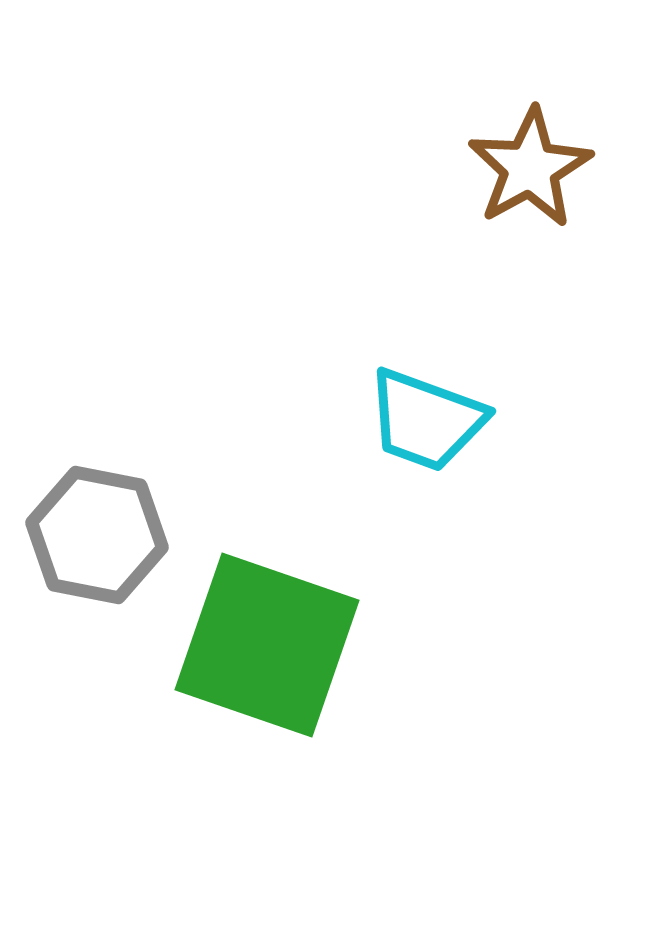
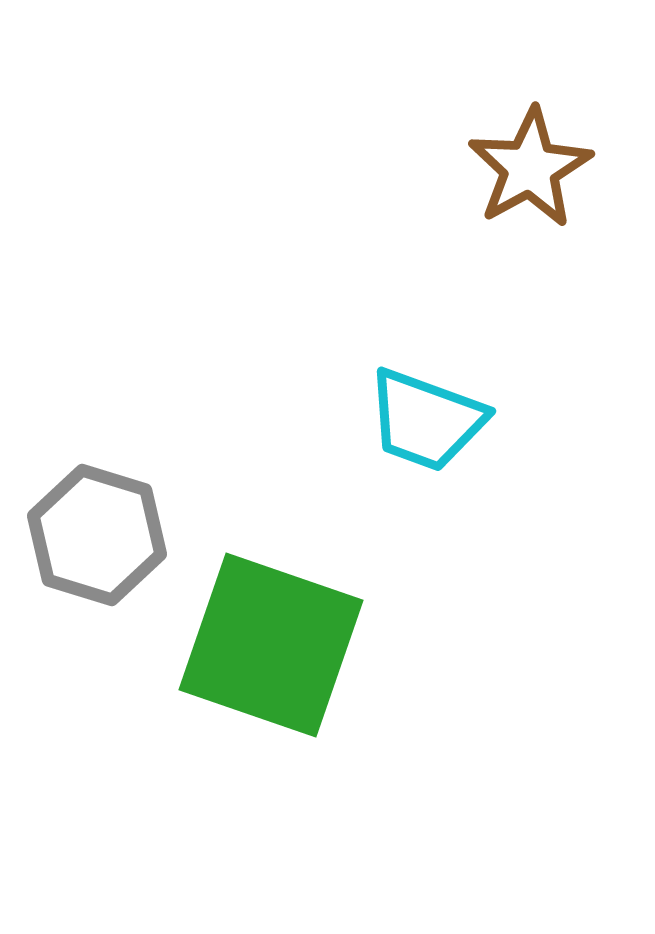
gray hexagon: rotated 6 degrees clockwise
green square: moved 4 px right
